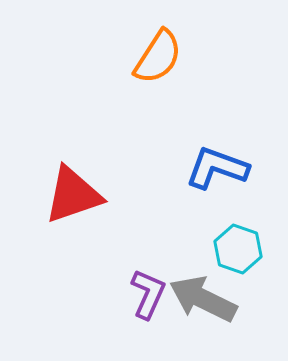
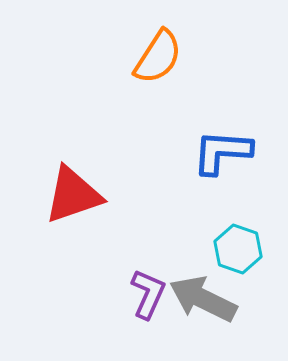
blue L-shape: moved 5 px right, 16 px up; rotated 16 degrees counterclockwise
